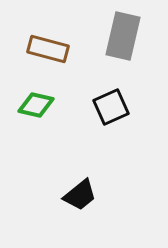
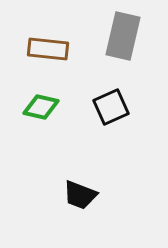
brown rectangle: rotated 9 degrees counterclockwise
green diamond: moved 5 px right, 2 px down
black trapezoid: rotated 60 degrees clockwise
